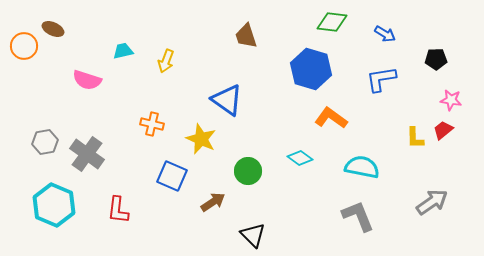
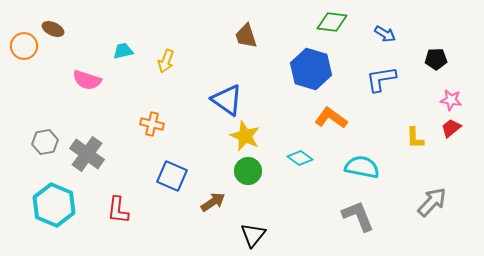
red trapezoid: moved 8 px right, 2 px up
yellow star: moved 44 px right, 3 px up
gray arrow: rotated 12 degrees counterclockwise
black triangle: rotated 24 degrees clockwise
